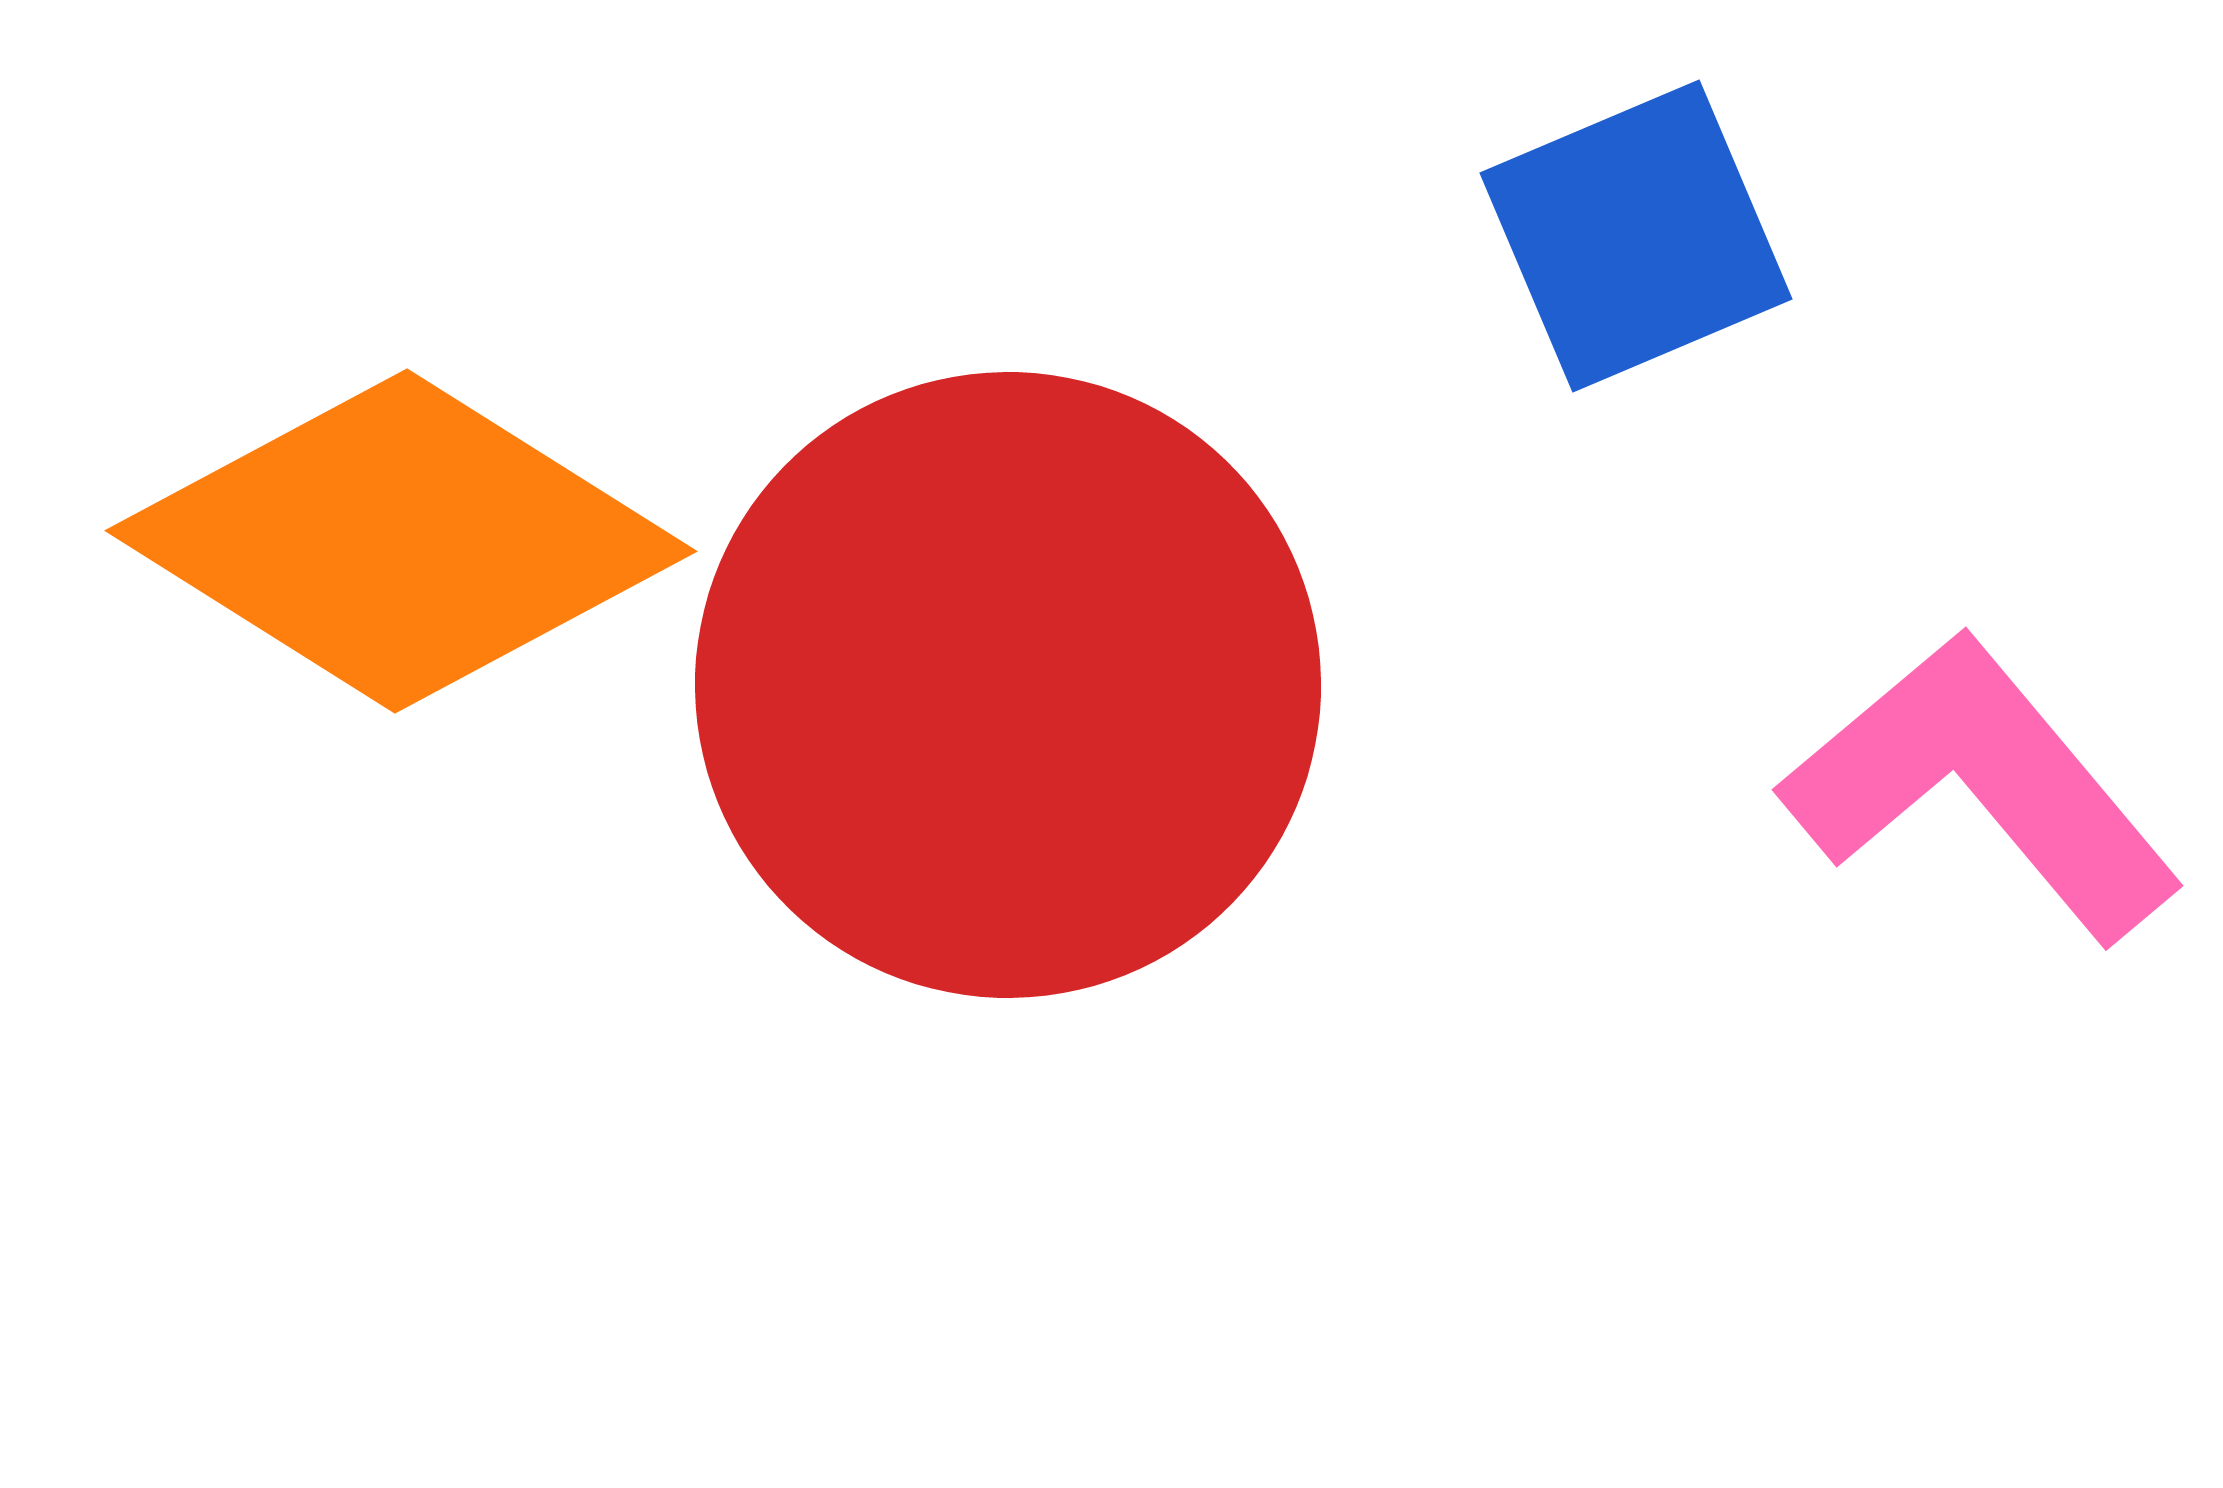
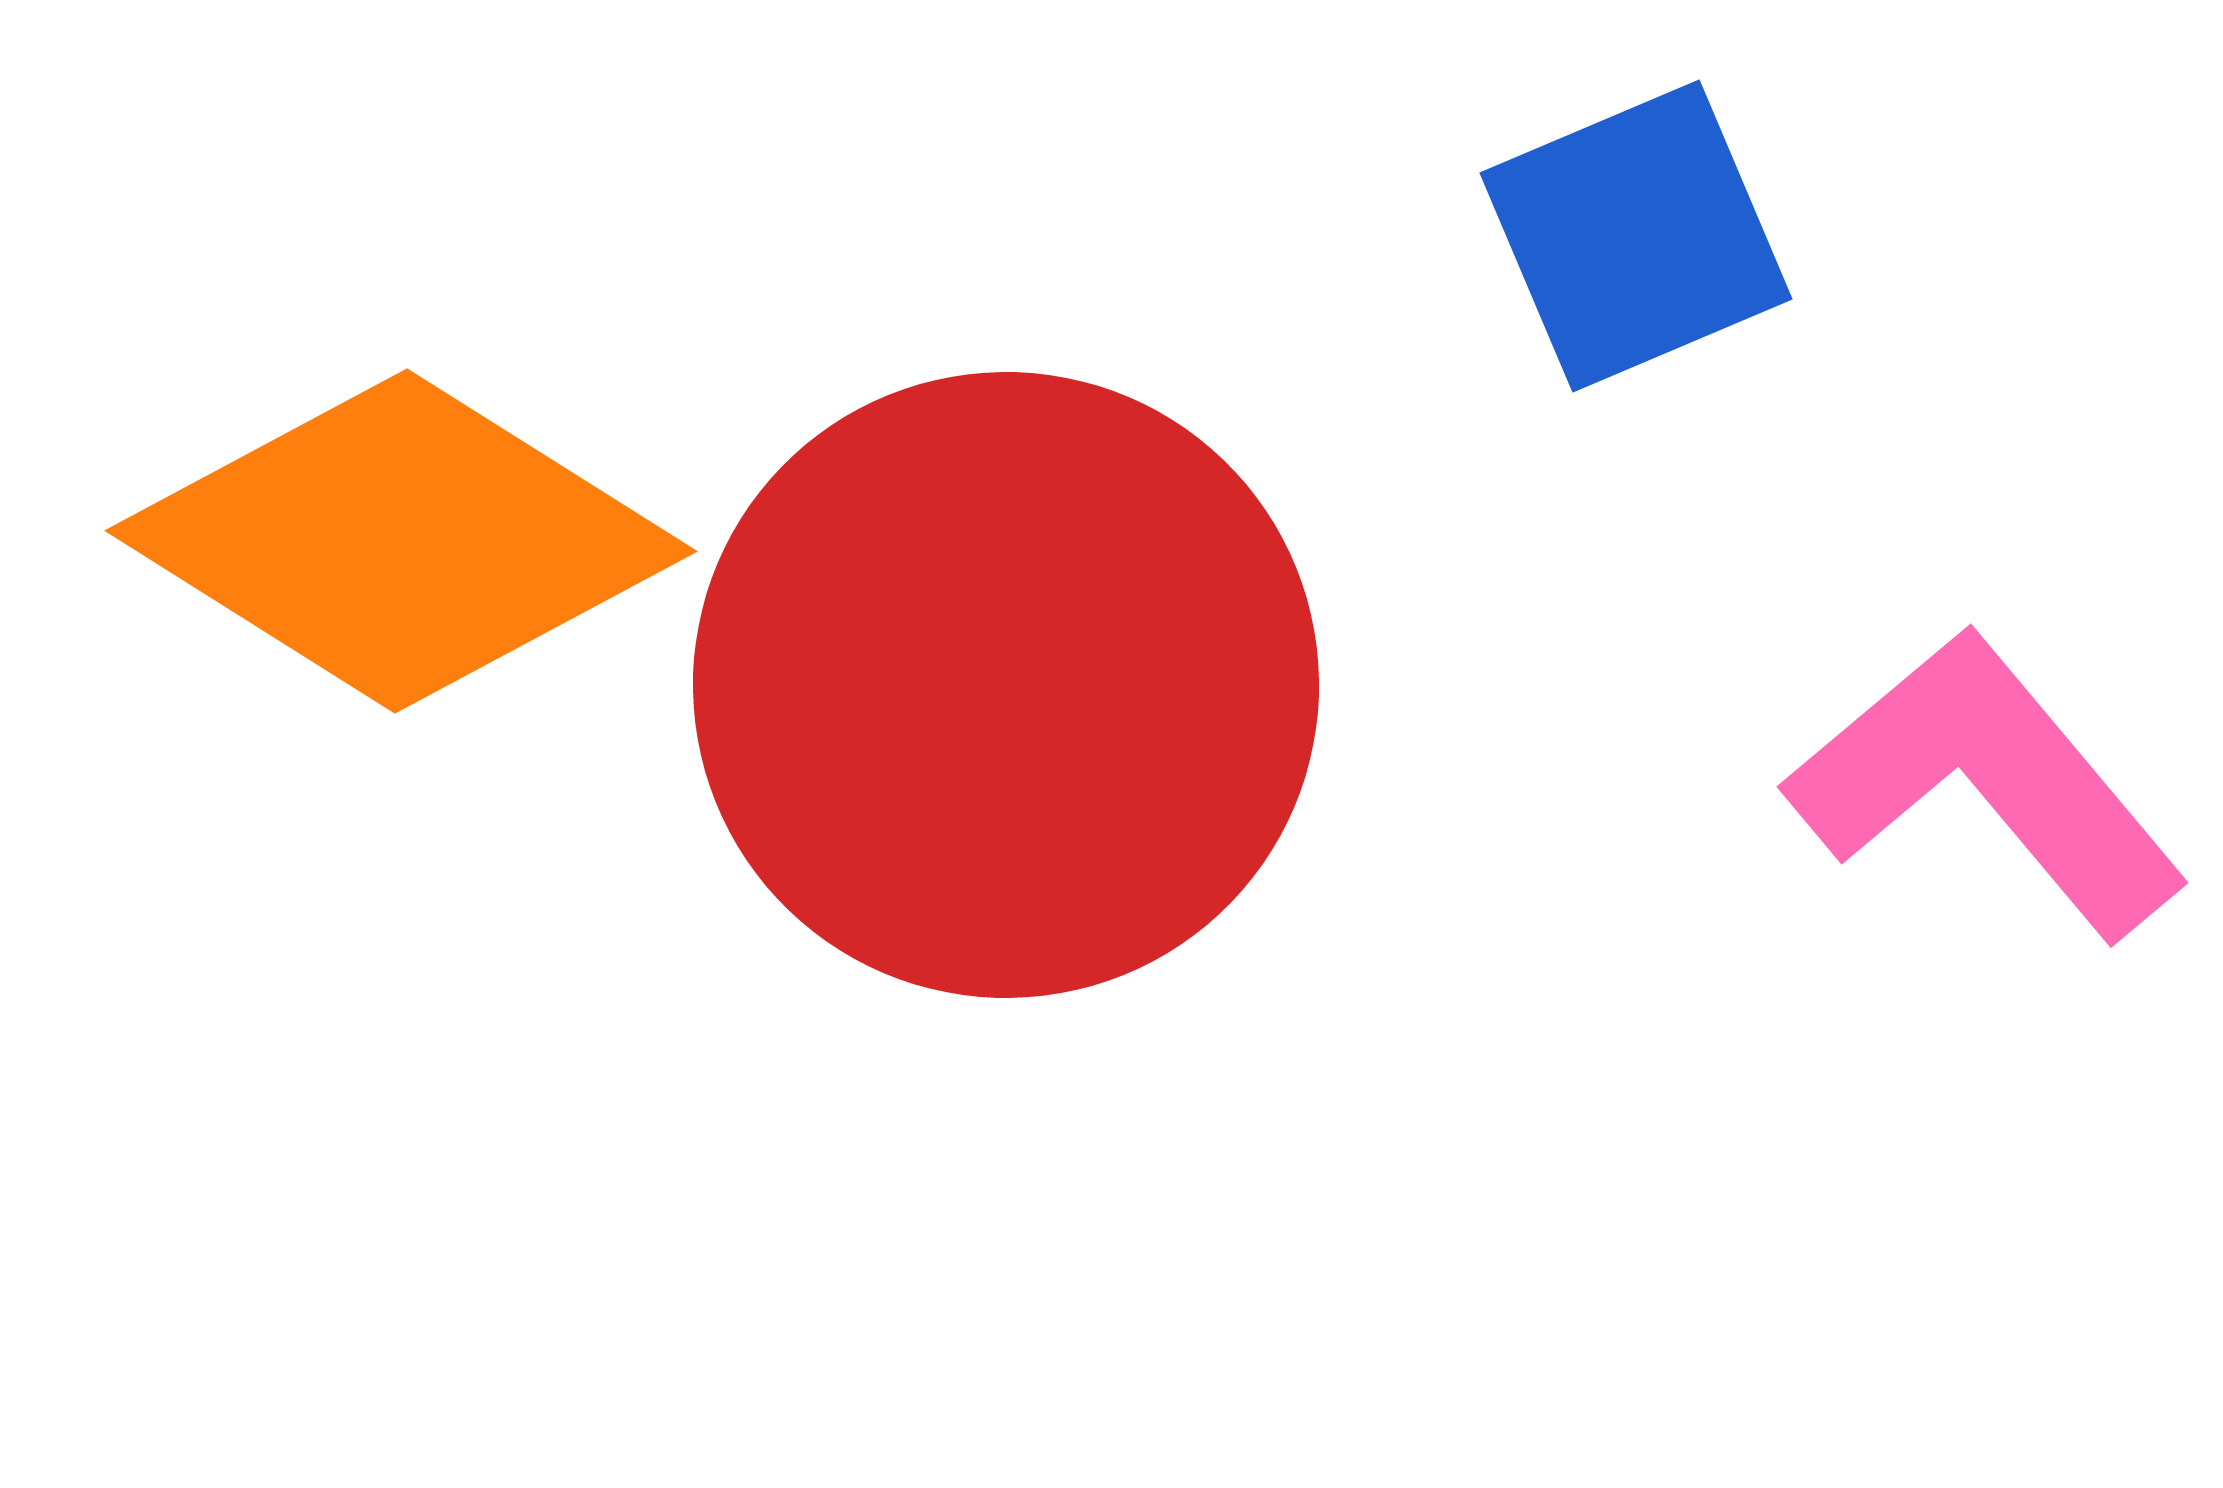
red circle: moved 2 px left
pink L-shape: moved 5 px right, 3 px up
